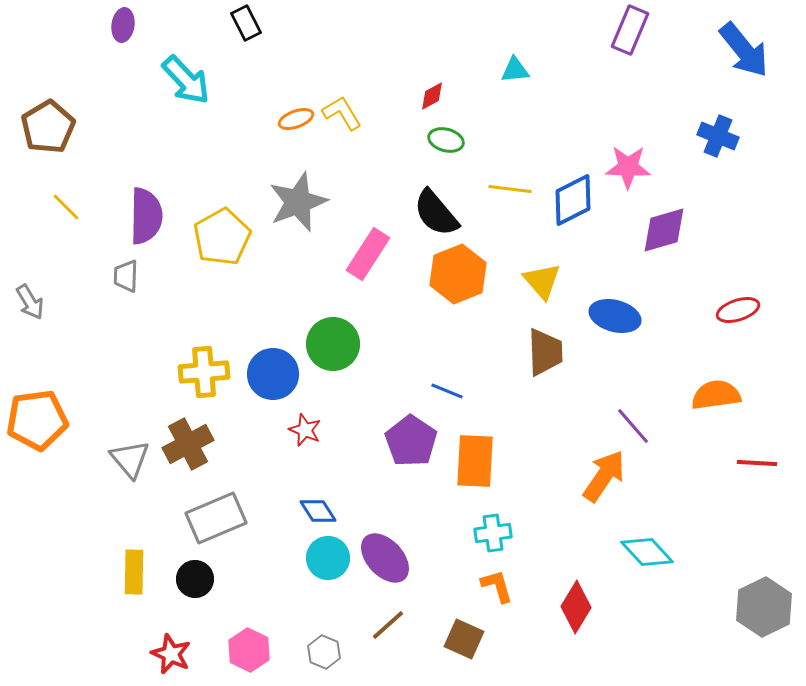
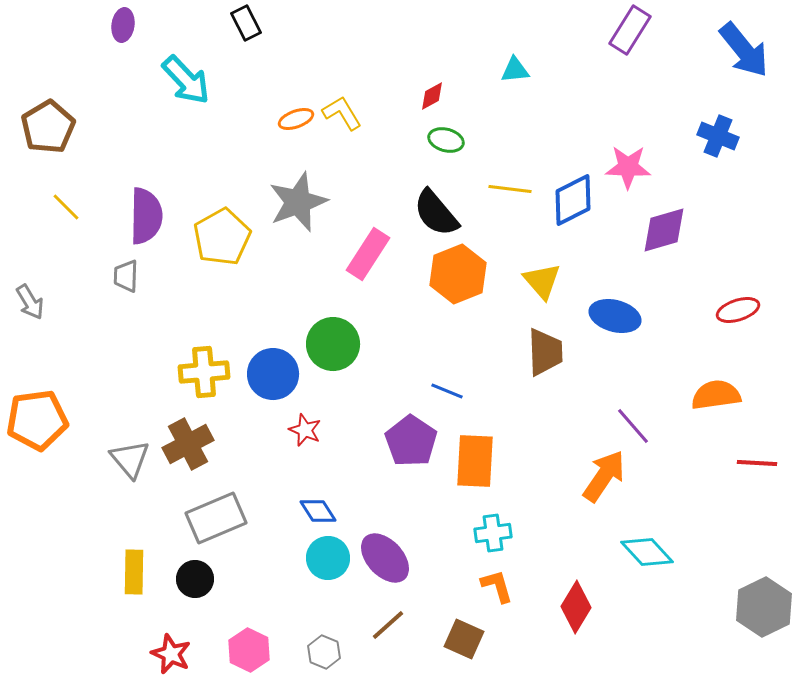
purple rectangle at (630, 30): rotated 9 degrees clockwise
